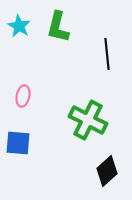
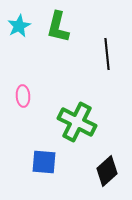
cyan star: rotated 15 degrees clockwise
pink ellipse: rotated 15 degrees counterclockwise
green cross: moved 11 px left, 2 px down
blue square: moved 26 px right, 19 px down
